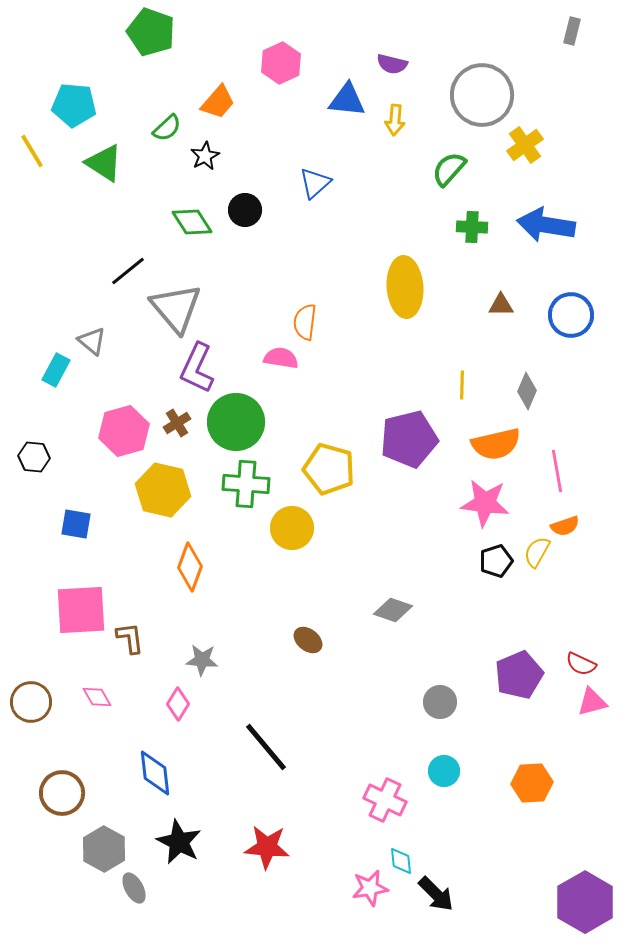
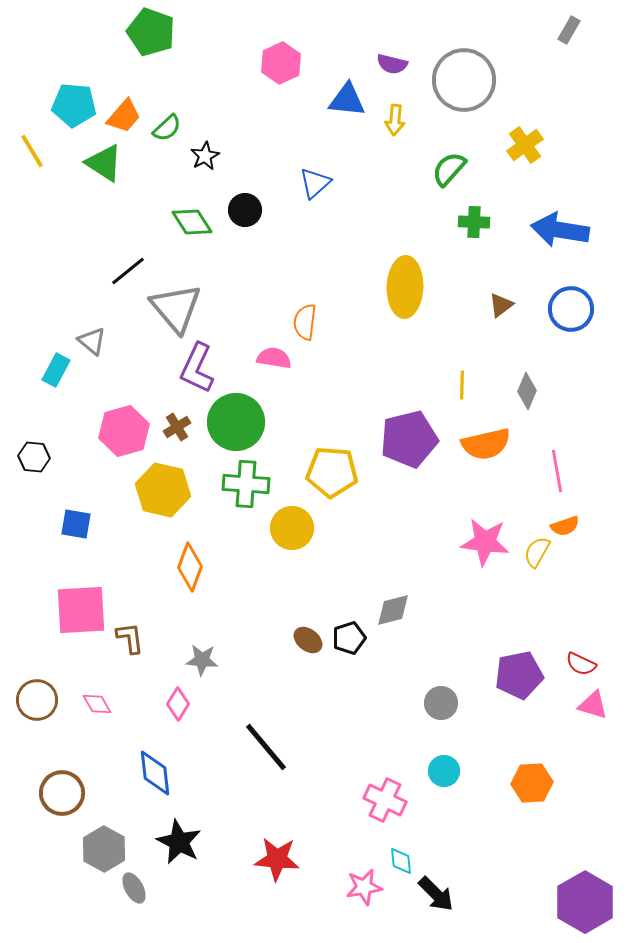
gray rectangle at (572, 31): moved 3 px left, 1 px up; rotated 16 degrees clockwise
gray circle at (482, 95): moved 18 px left, 15 px up
orange trapezoid at (218, 102): moved 94 px left, 14 px down
blue arrow at (546, 225): moved 14 px right, 5 px down
green cross at (472, 227): moved 2 px right, 5 px up
yellow ellipse at (405, 287): rotated 6 degrees clockwise
brown triangle at (501, 305): rotated 36 degrees counterclockwise
blue circle at (571, 315): moved 6 px up
pink semicircle at (281, 358): moved 7 px left
brown cross at (177, 423): moved 4 px down
orange semicircle at (496, 444): moved 10 px left
yellow pentagon at (329, 469): moved 3 px right, 3 px down; rotated 12 degrees counterclockwise
pink star at (485, 503): moved 39 px down
black pentagon at (496, 561): moved 147 px left, 77 px down
gray diamond at (393, 610): rotated 33 degrees counterclockwise
purple pentagon at (519, 675): rotated 12 degrees clockwise
pink diamond at (97, 697): moved 7 px down
brown circle at (31, 702): moved 6 px right, 2 px up
gray circle at (440, 702): moved 1 px right, 1 px down
pink triangle at (592, 702): moved 1 px right, 3 px down; rotated 32 degrees clockwise
red star at (267, 847): moved 10 px right, 12 px down
pink star at (370, 888): moved 6 px left, 1 px up
